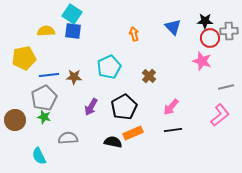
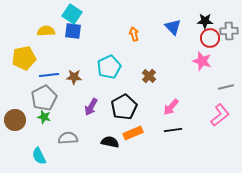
black semicircle: moved 3 px left
